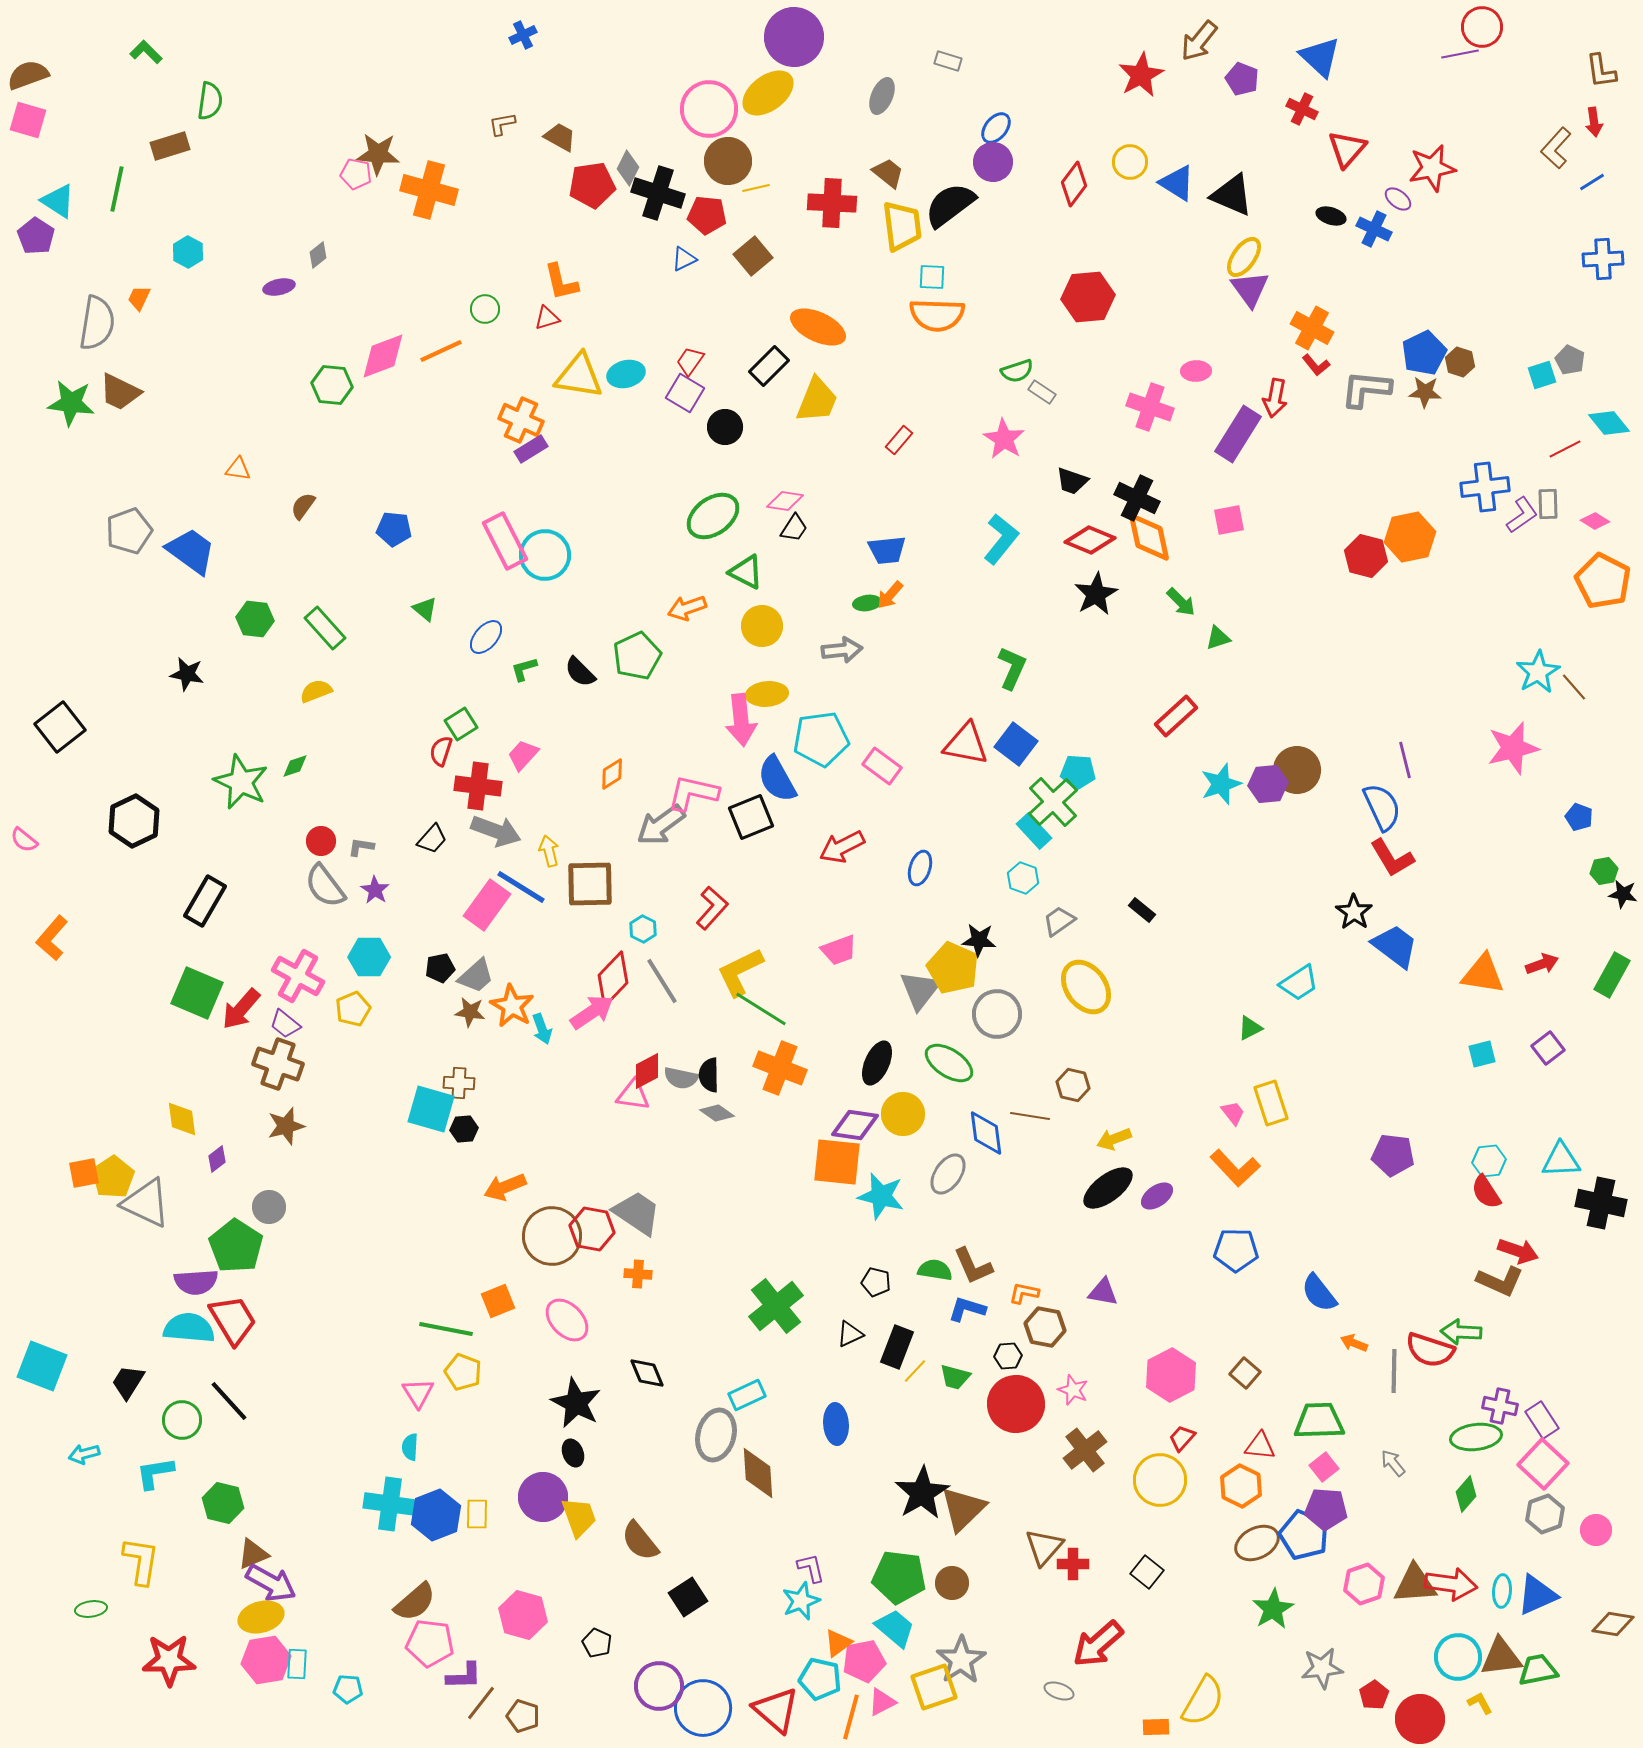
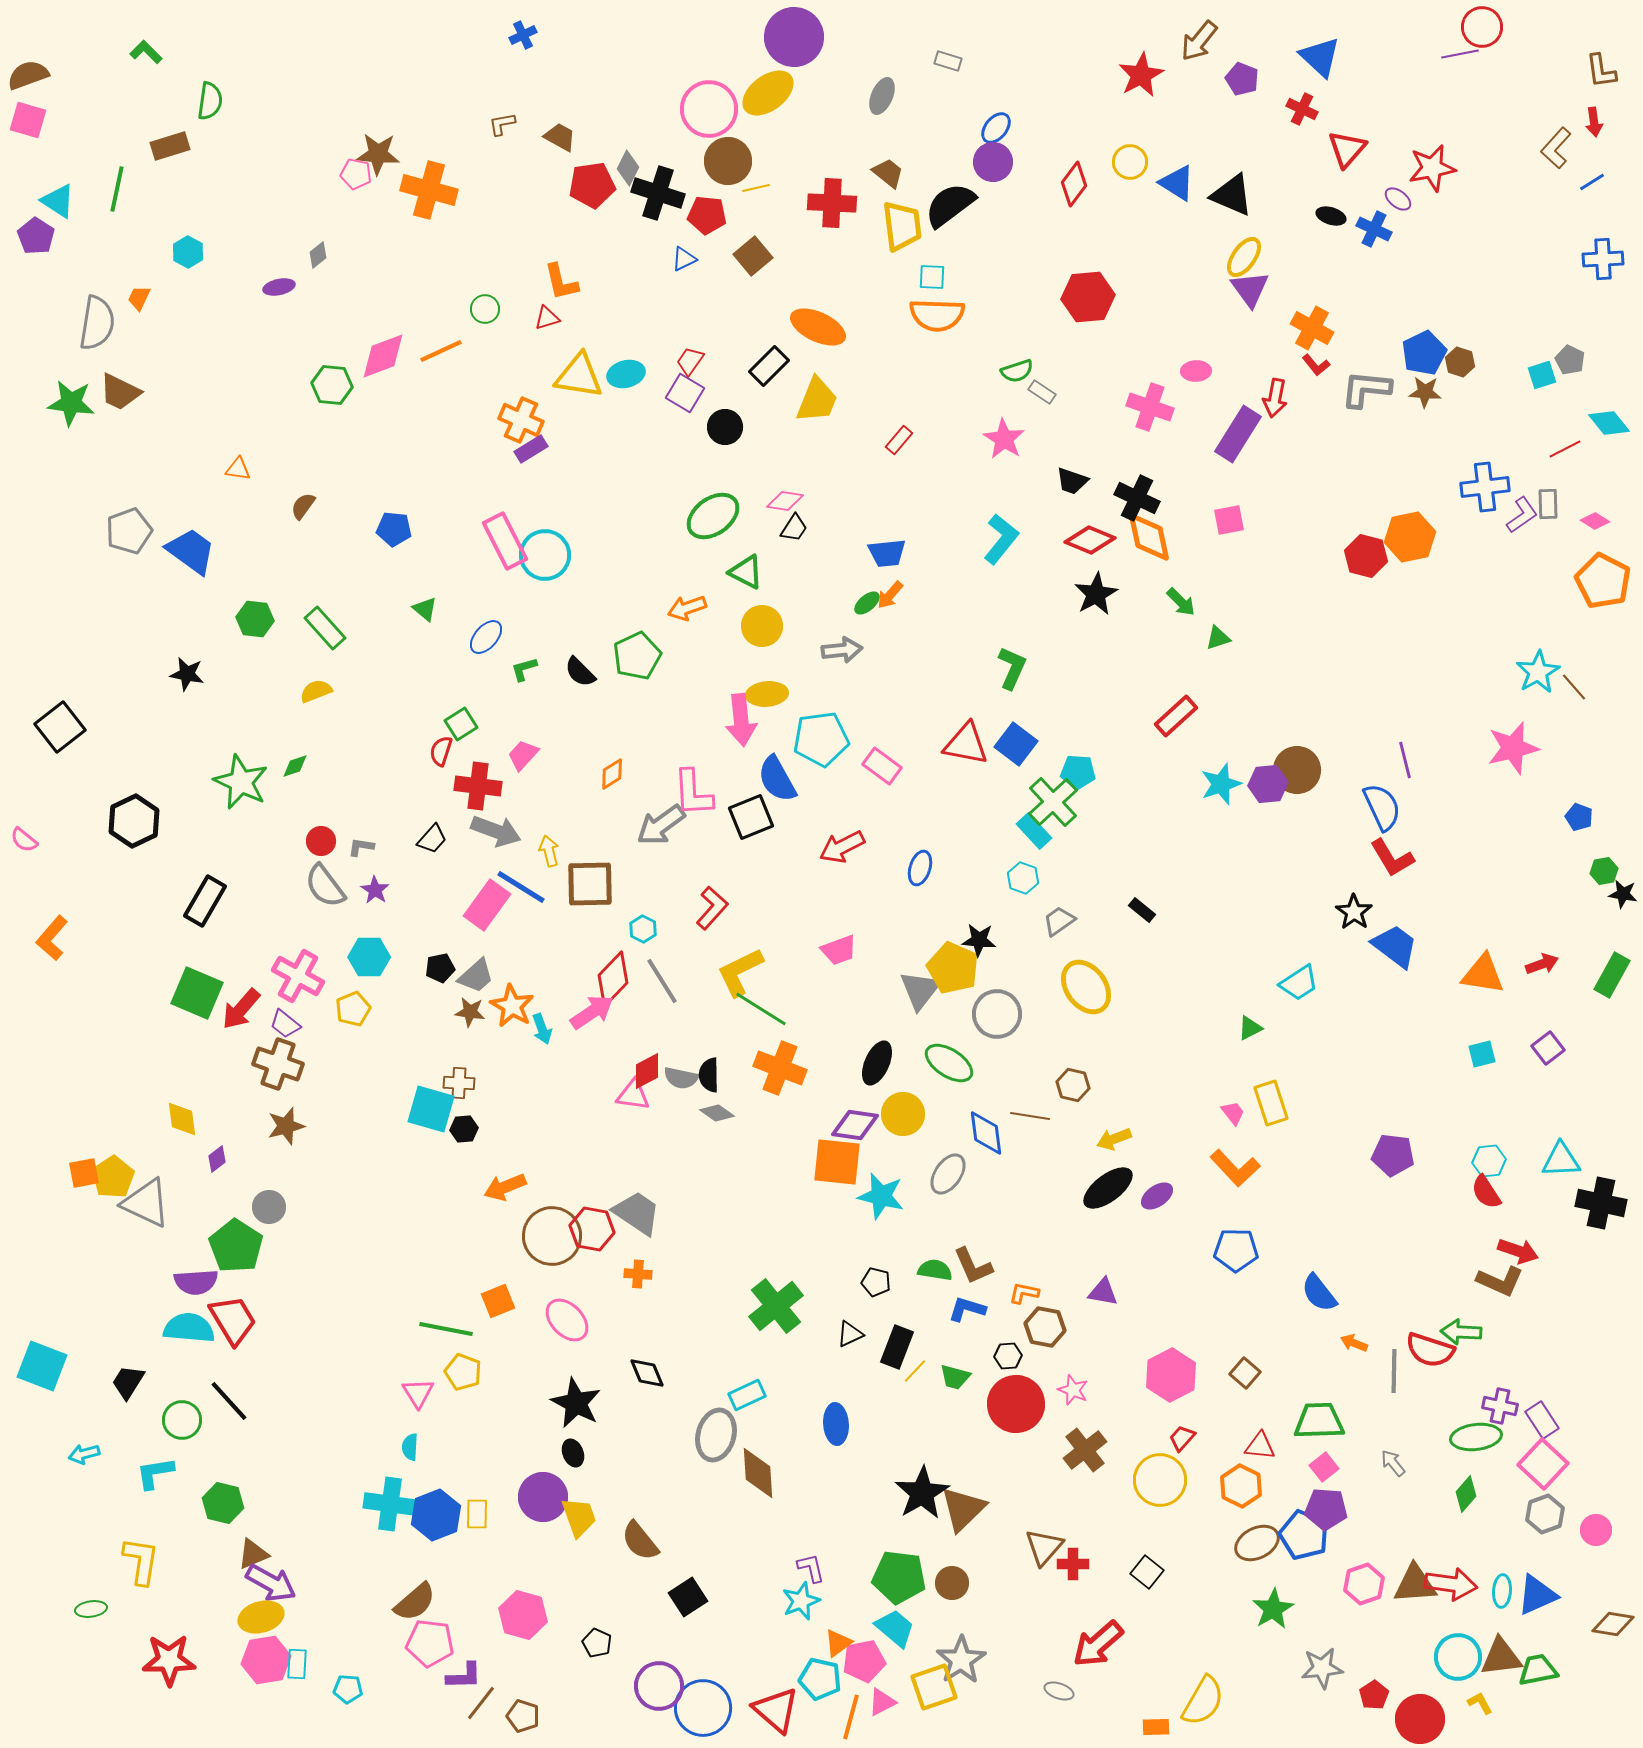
blue trapezoid at (887, 550): moved 3 px down
green ellipse at (867, 603): rotated 32 degrees counterclockwise
pink L-shape at (693, 793): rotated 106 degrees counterclockwise
